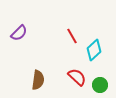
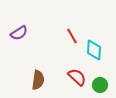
purple semicircle: rotated 12 degrees clockwise
cyan diamond: rotated 45 degrees counterclockwise
